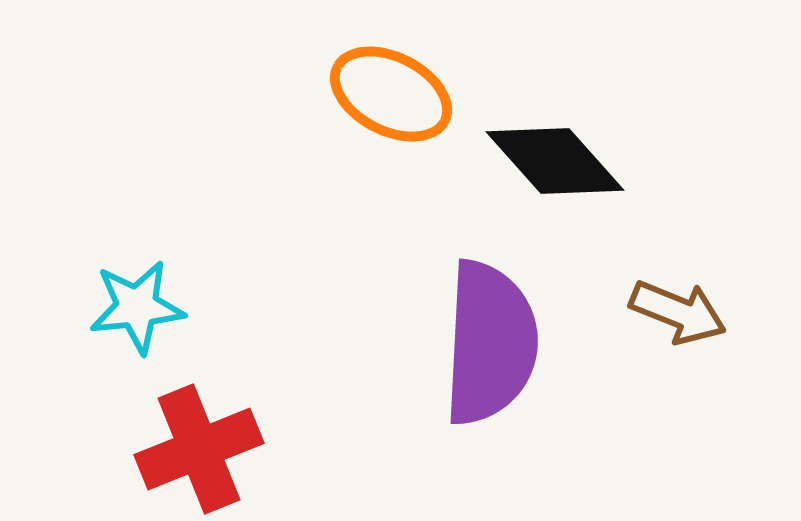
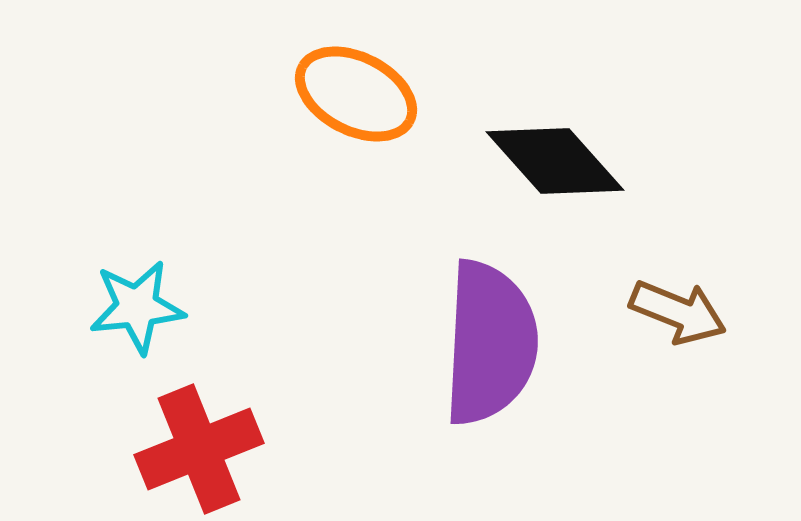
orange ellipse: moved 35 px left
